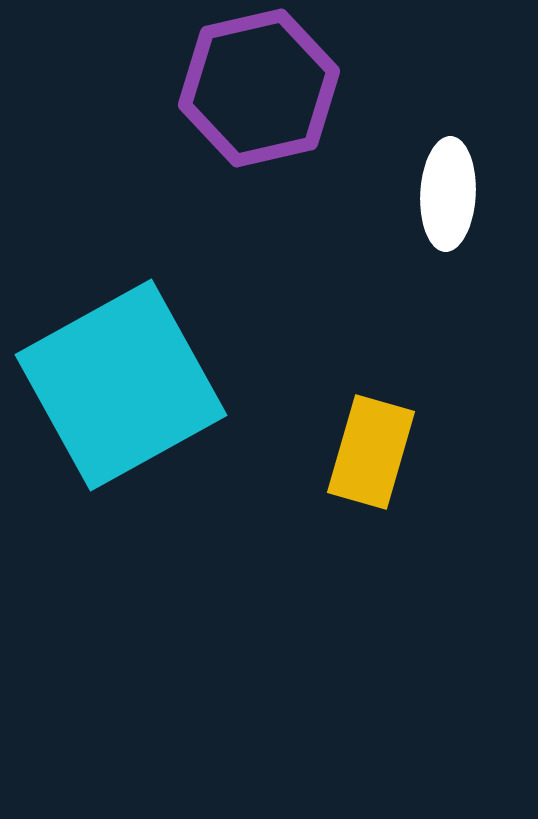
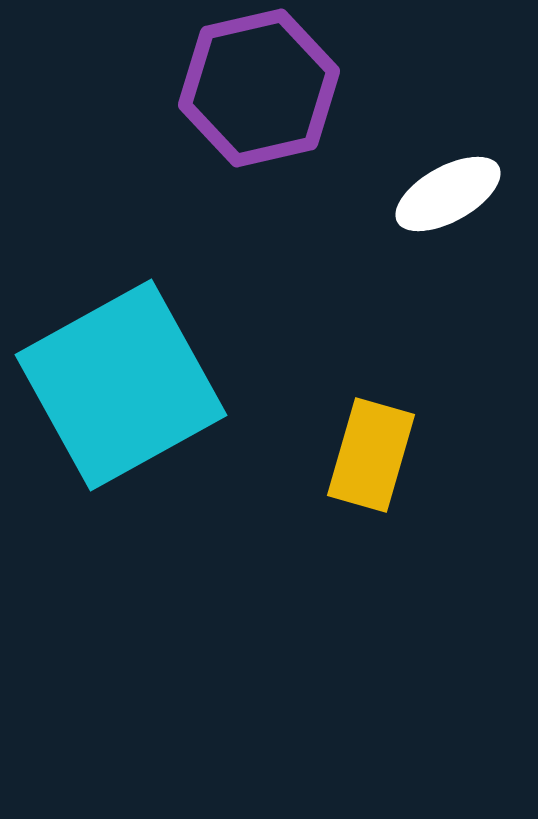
white ellipse: rotated 58 degrees clockwise
yellow rectangle: moved 3 px down
